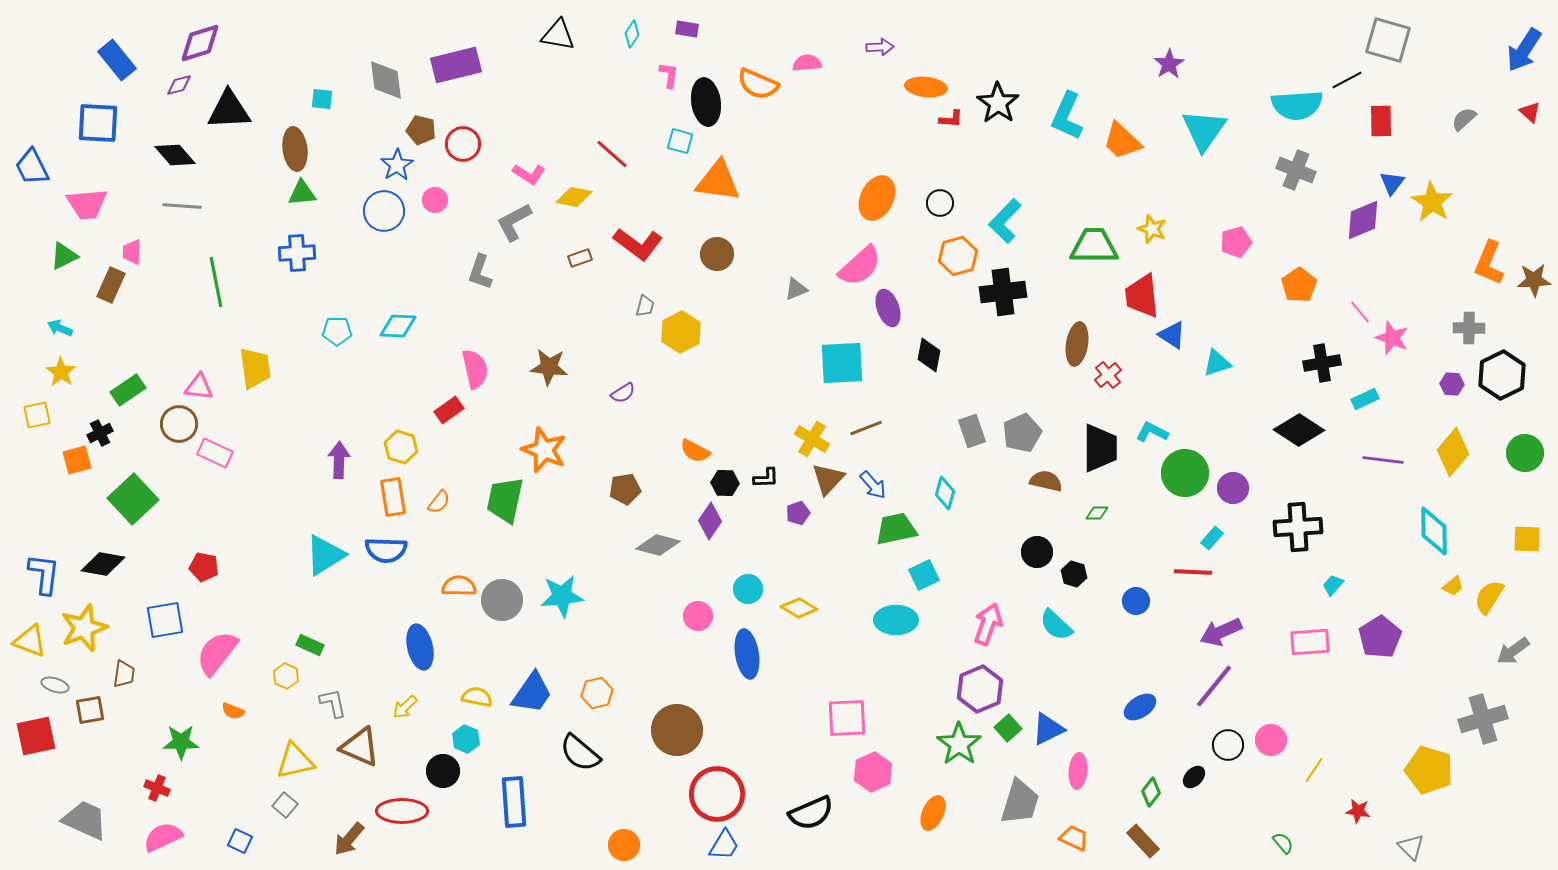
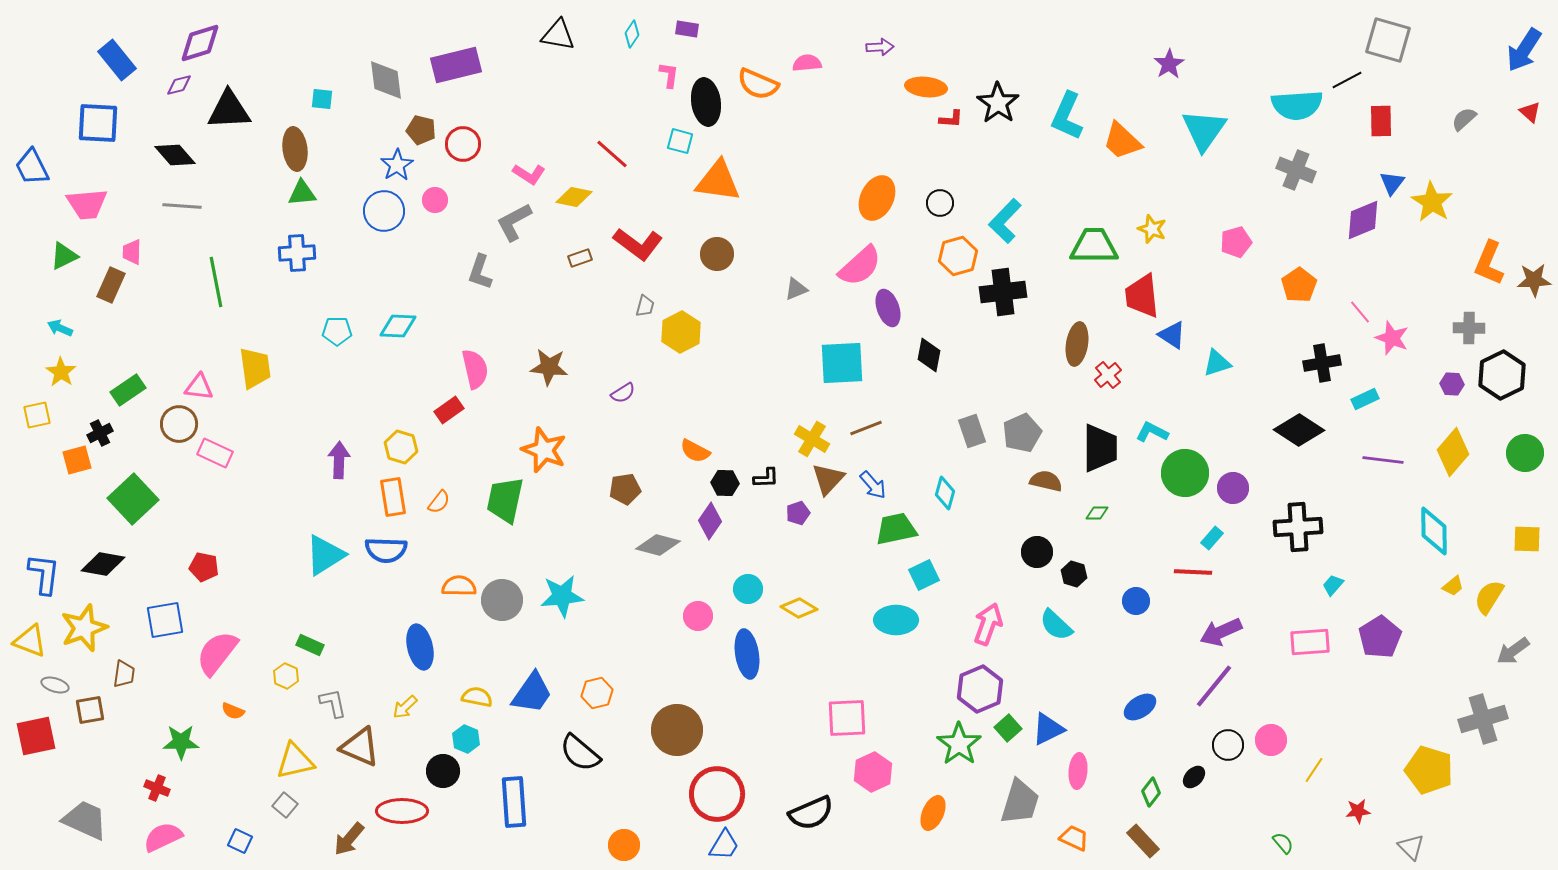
red star at (1358, 811): rotated 15 degrees counterclockwise
